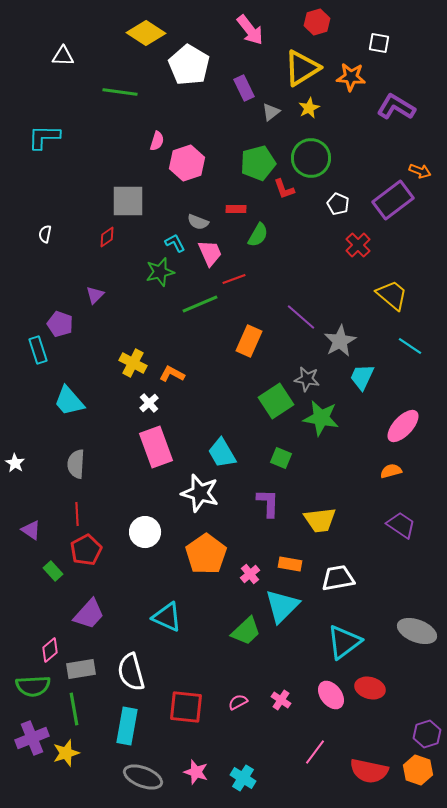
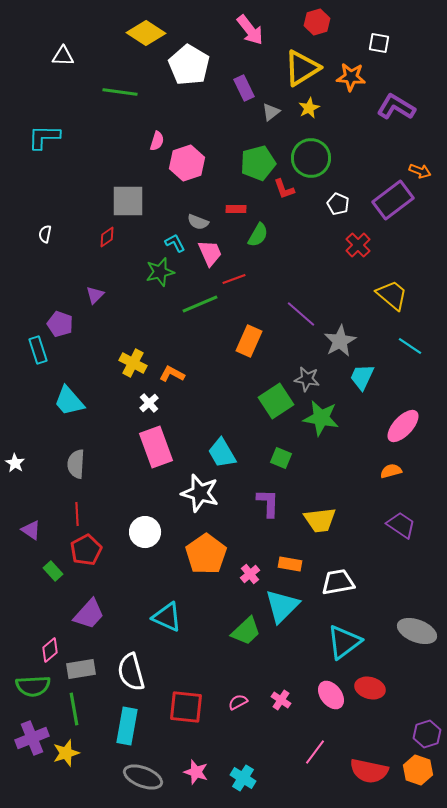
purple line at (301, 317): moved 3 px up
white trapezoid at (338, 578): moved 4 px down
